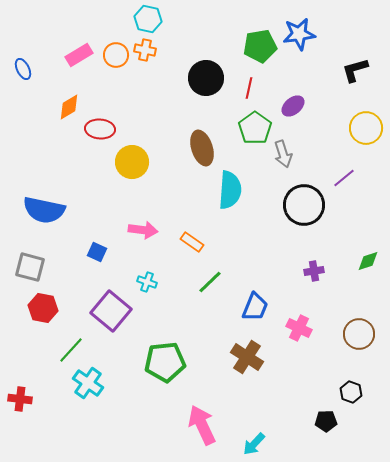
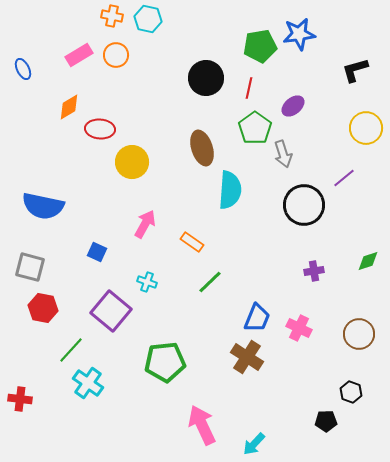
orange cross at (145, 50): moved 33 px left, 34 px up
blue semicircle at (44, 210): moved 1 px left, 4 px up
pink arrow at (143, 230): moved 2 px right, 6 px up; rotated 68 degrees counterclockwise
blue trapezoid at (255, 307): moved 2 px right, 11 px down
